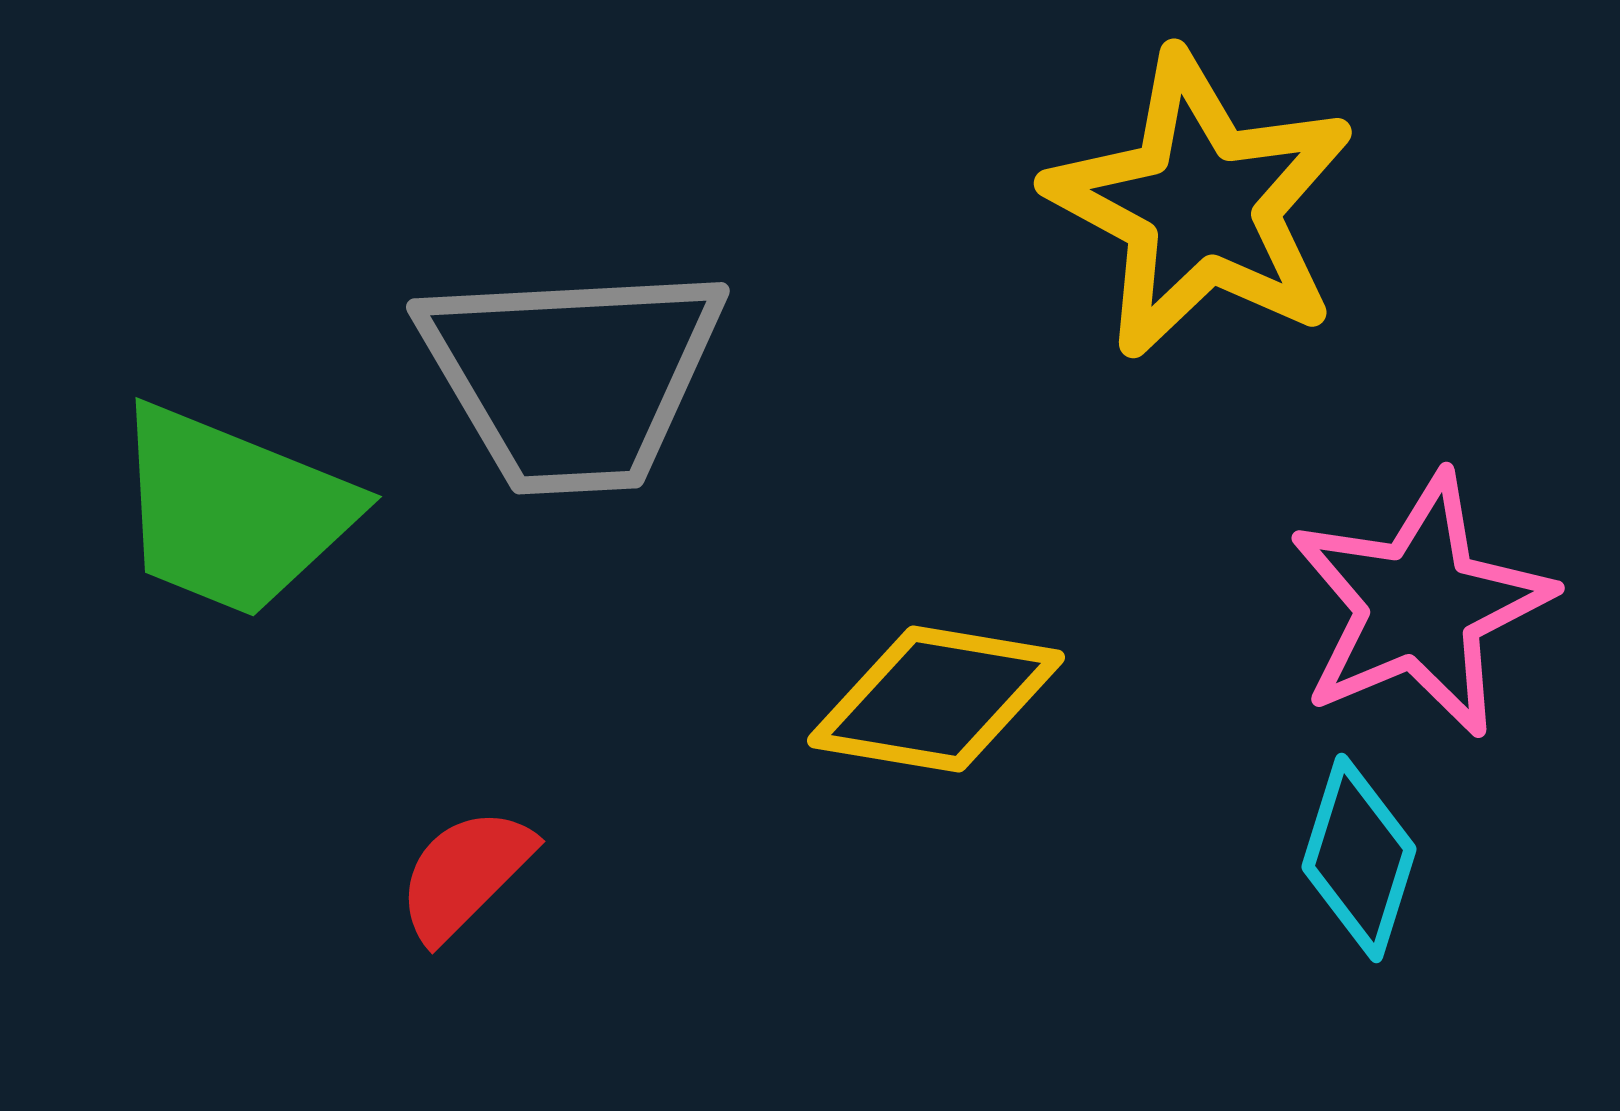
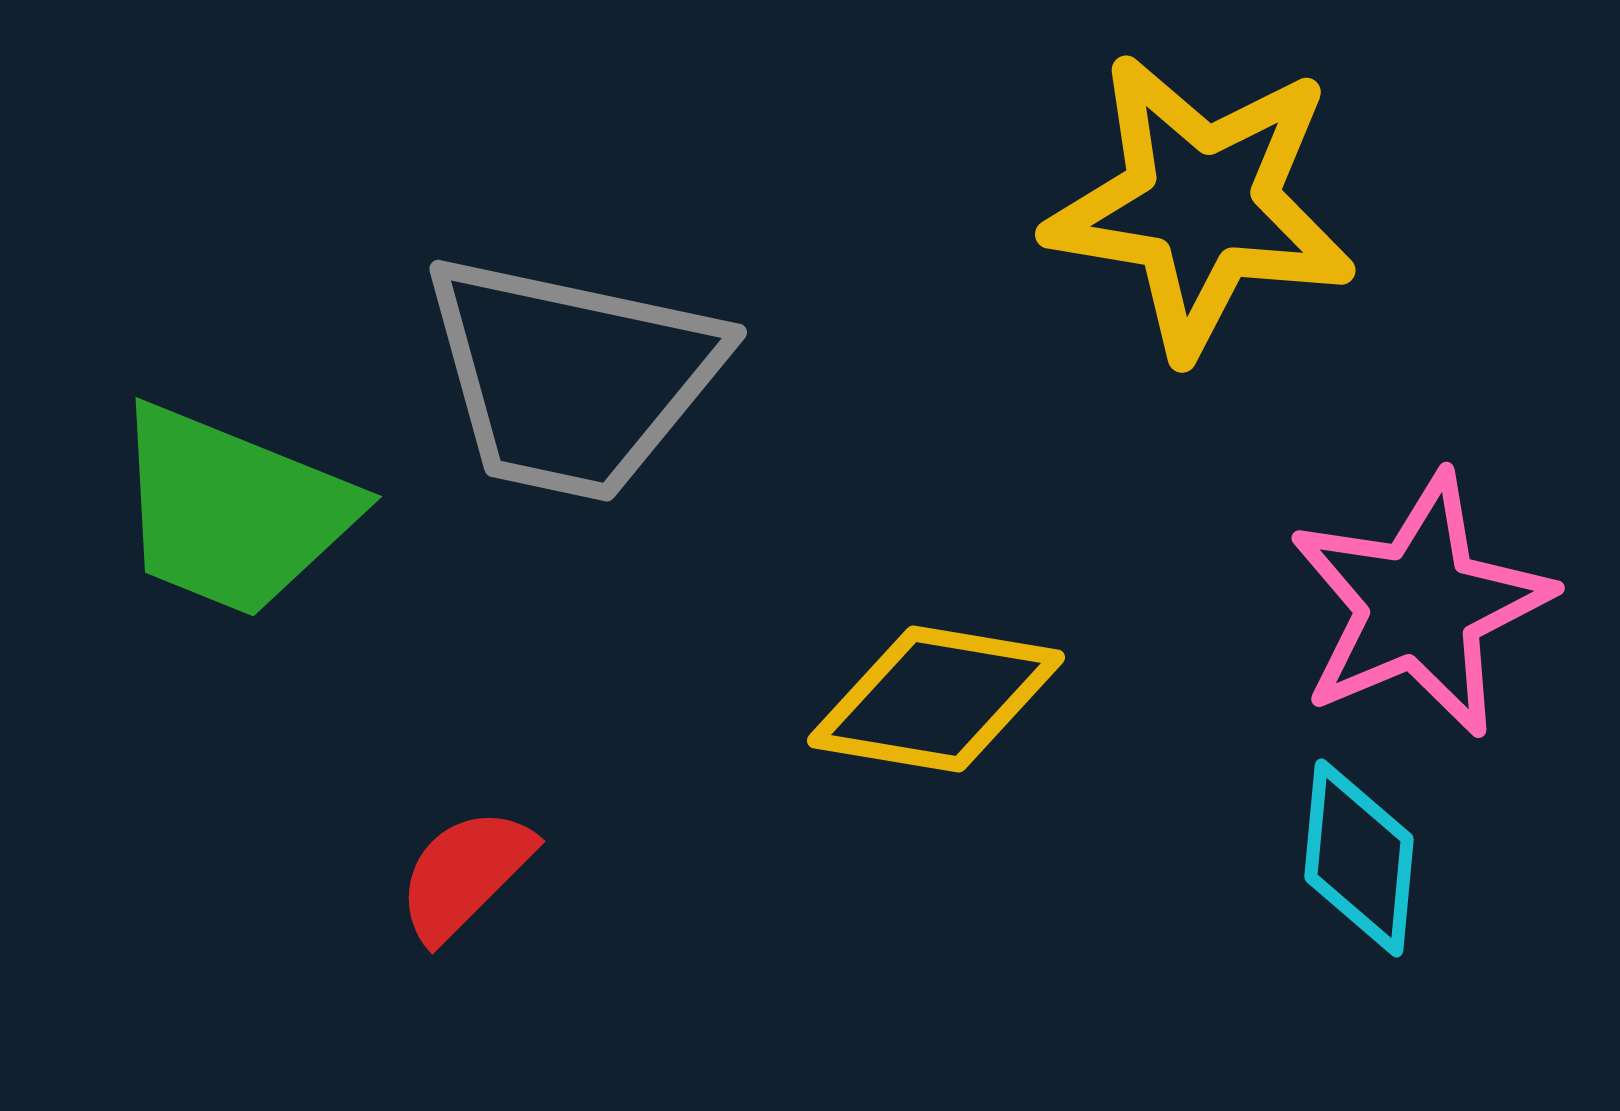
yellow star: rotated 19 degrees counterclockwise
gray trapezoid: rotated 15 degrees clockwise
cyan diamond: rotated 12 degrees counterclockwise
